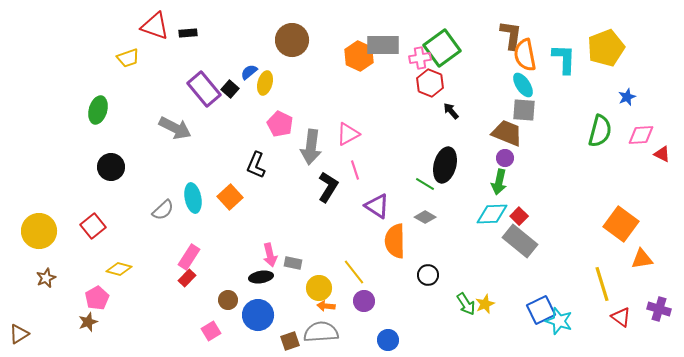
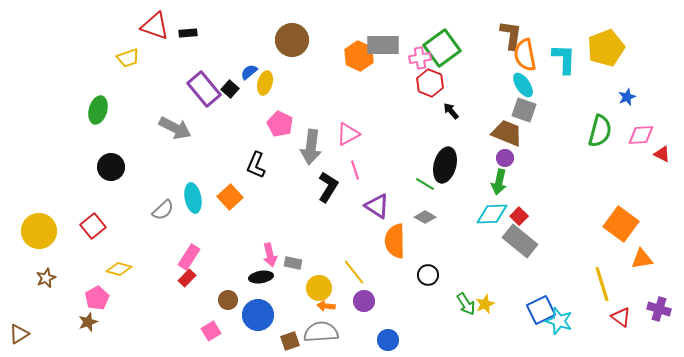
gray square at (524, 110): rotated 15 degrees clockwise
